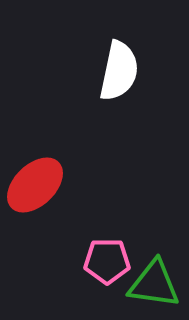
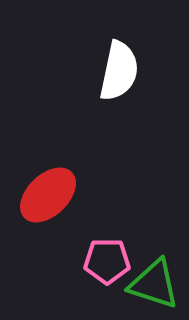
red ellipse: moved 13 px right, 10 px down
green triangle: rotated 10 degrees clockwise
